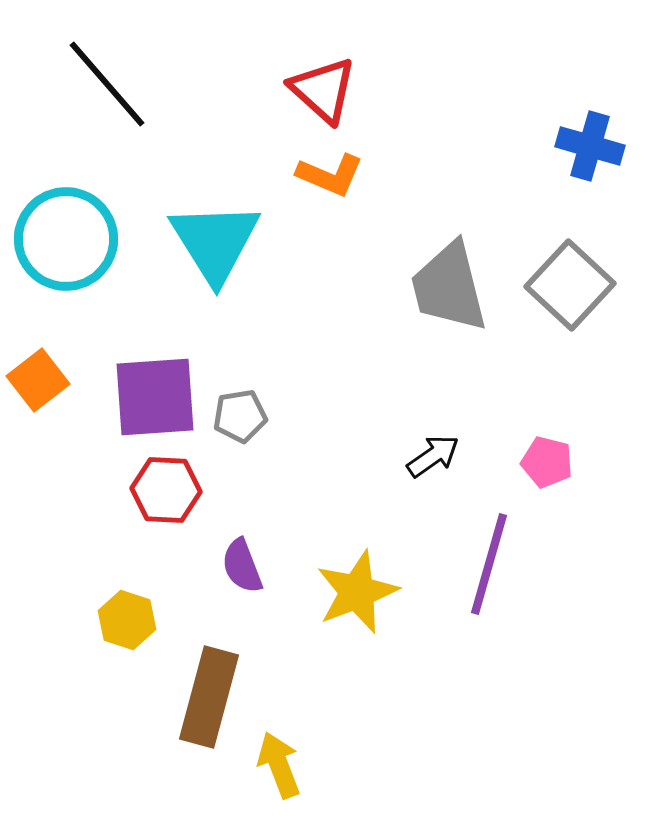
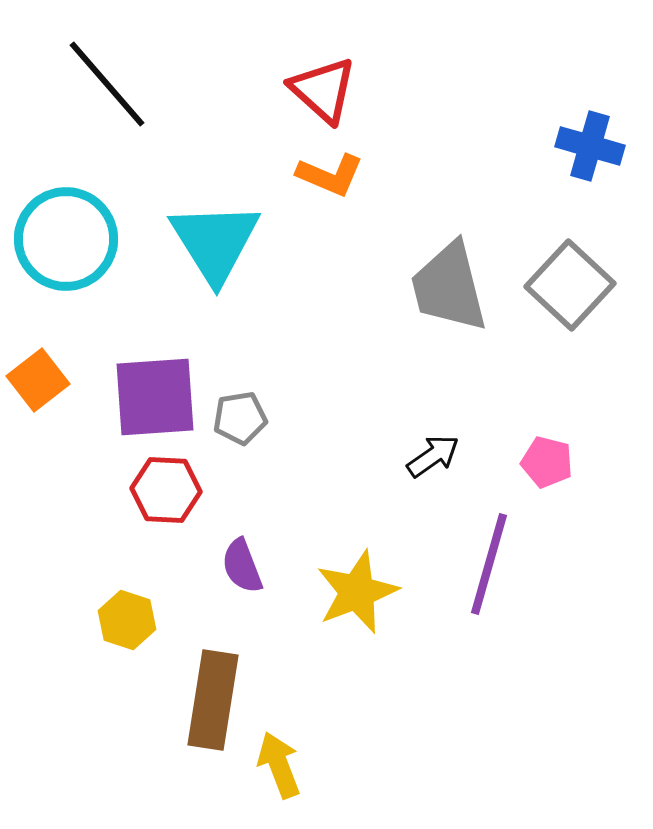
gray pentagon: moved 2 px down
brown rectangle: moved 4 px right, 3 px down; rotated 6 degrees counterclockwise
